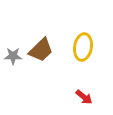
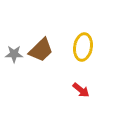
gray star: moved 1 px right, 2 px up
red arrow: moved 3 px left, 7 px up
